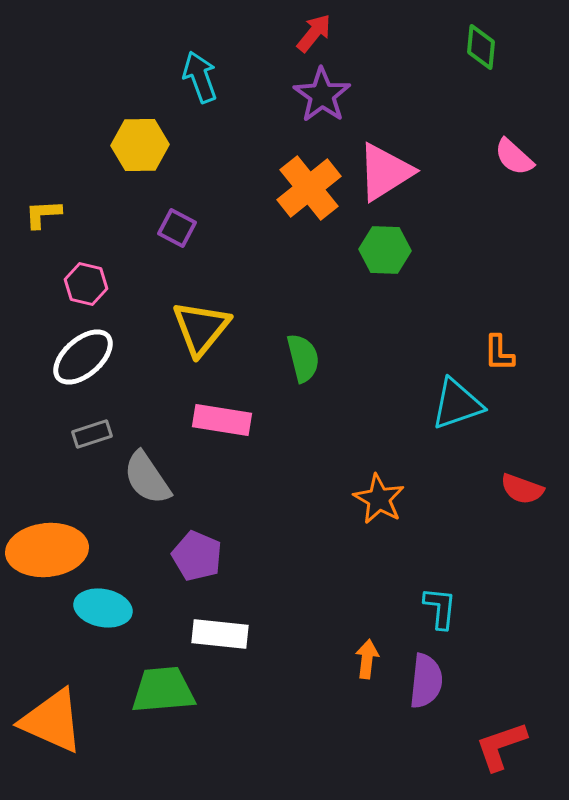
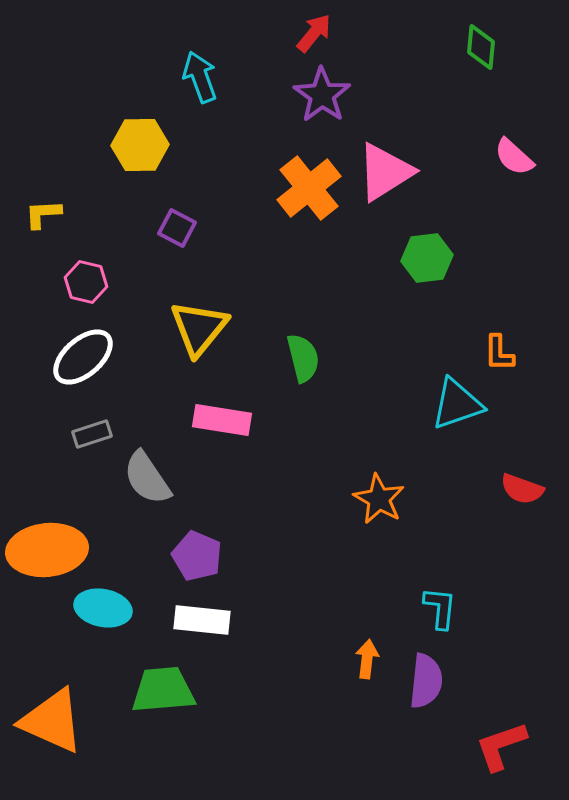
green hexagon: moved 42 px right, 8 px down; rotated 9 degrees counterclockwise
pink hexagon: moved 2 px up
yellow triangle: moved 2 px left
white rectangle: moved 18 px left, 14 px up
